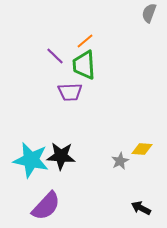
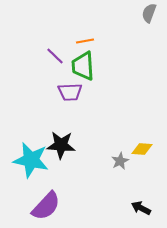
orange line: rotated 30 degrees clockwise
green trapezoid: moved 1 px left, 1 px down
black star: moved 11 px up
